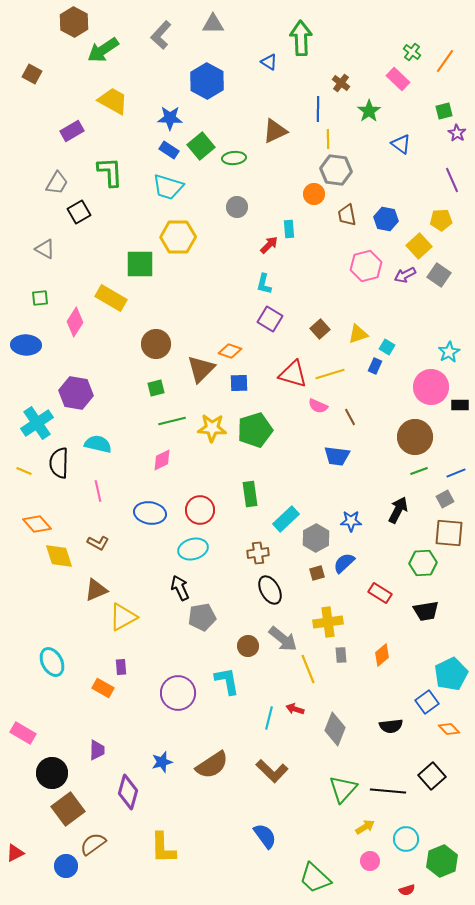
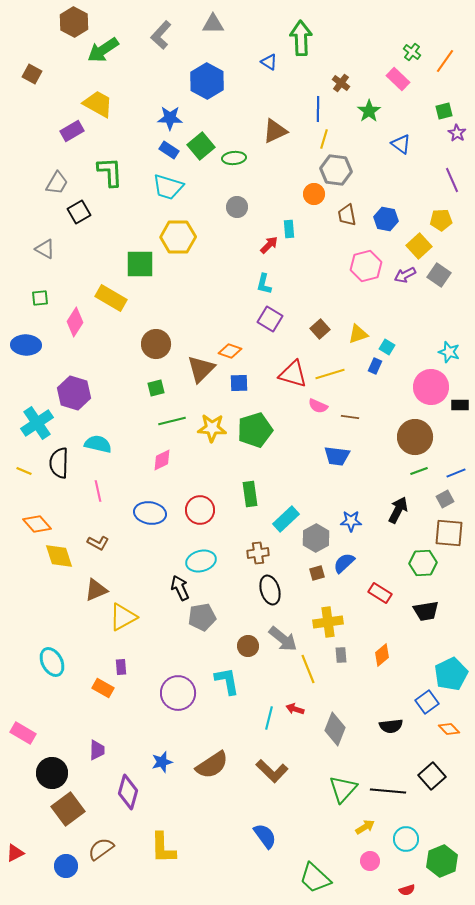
yellow trapezoid at (113, 101): moved 15 px left, 3 px down
yellow line at (328, 139): moved 4 px left; rotated 18 degrees clockwise
cyan star at (449, 352): rotated 25 degrees counterclockwise
purple hexagon at (76, 393): moved 2 px left; rotated 8 degrees clockwise
brown line at (350, 417): rotated 54 degrees counterclockwise
cyan ellipse at (193, 549): moved 8 px right, 12 px down
black ellipse at (270, 590): rotated 12 degrees clockwise
brown semicircle at (93, 844): moved 8 px right, 5 px down
